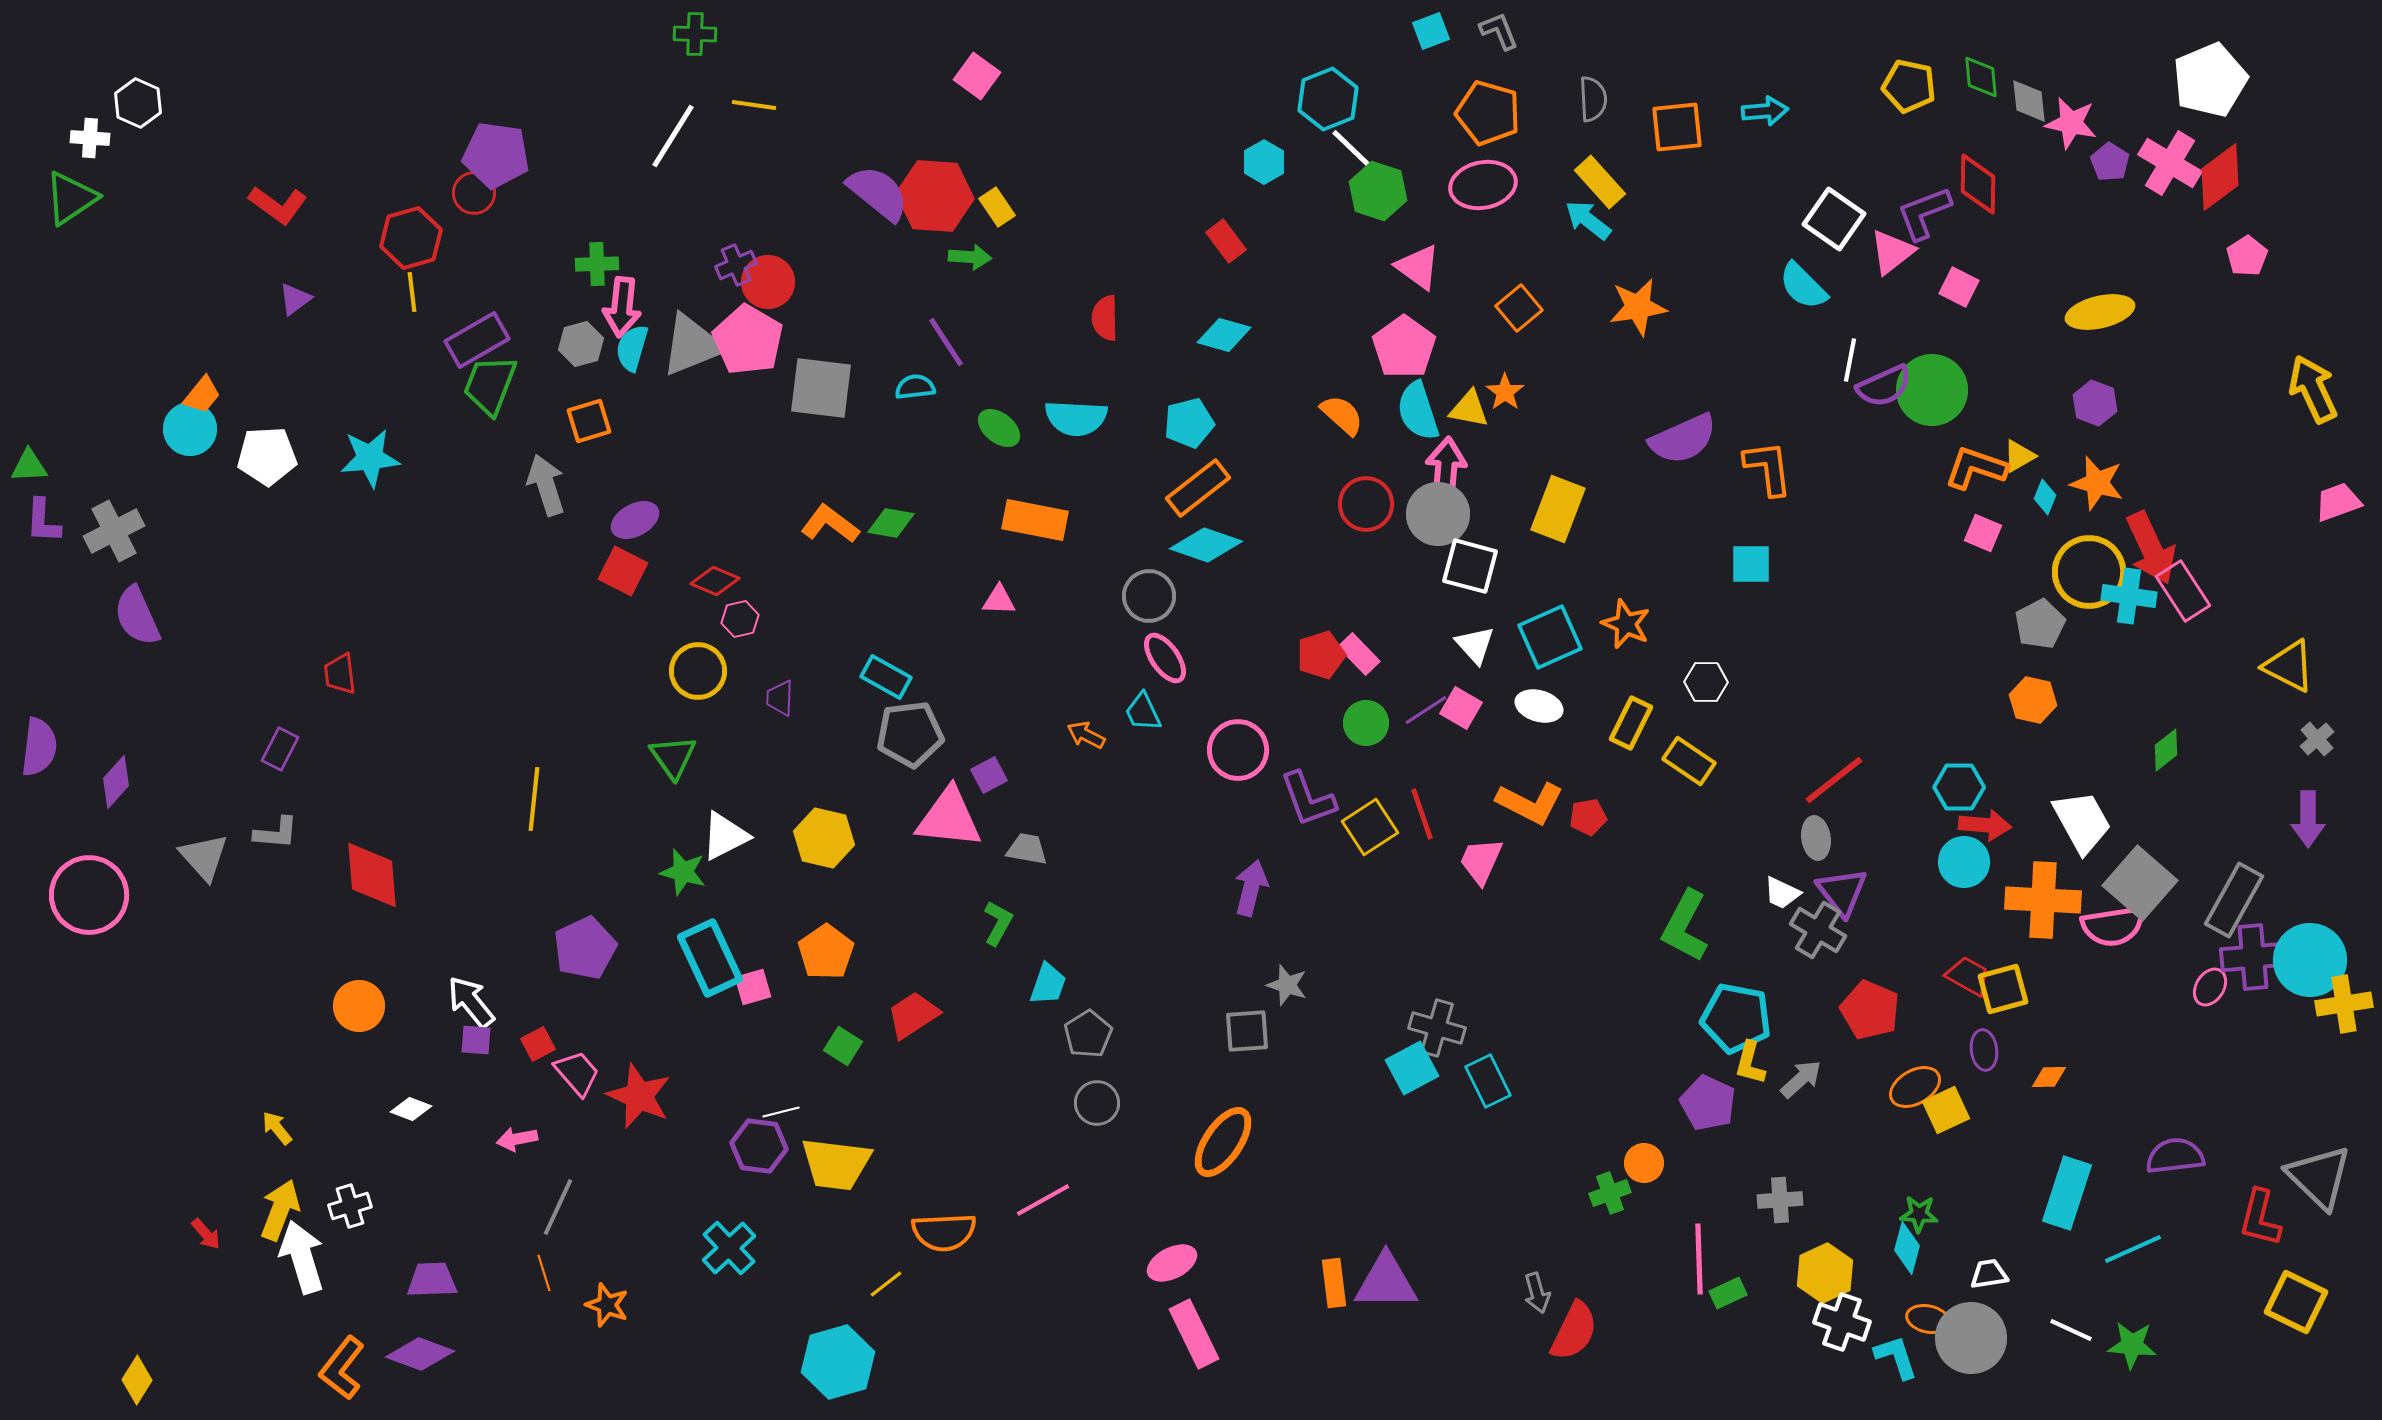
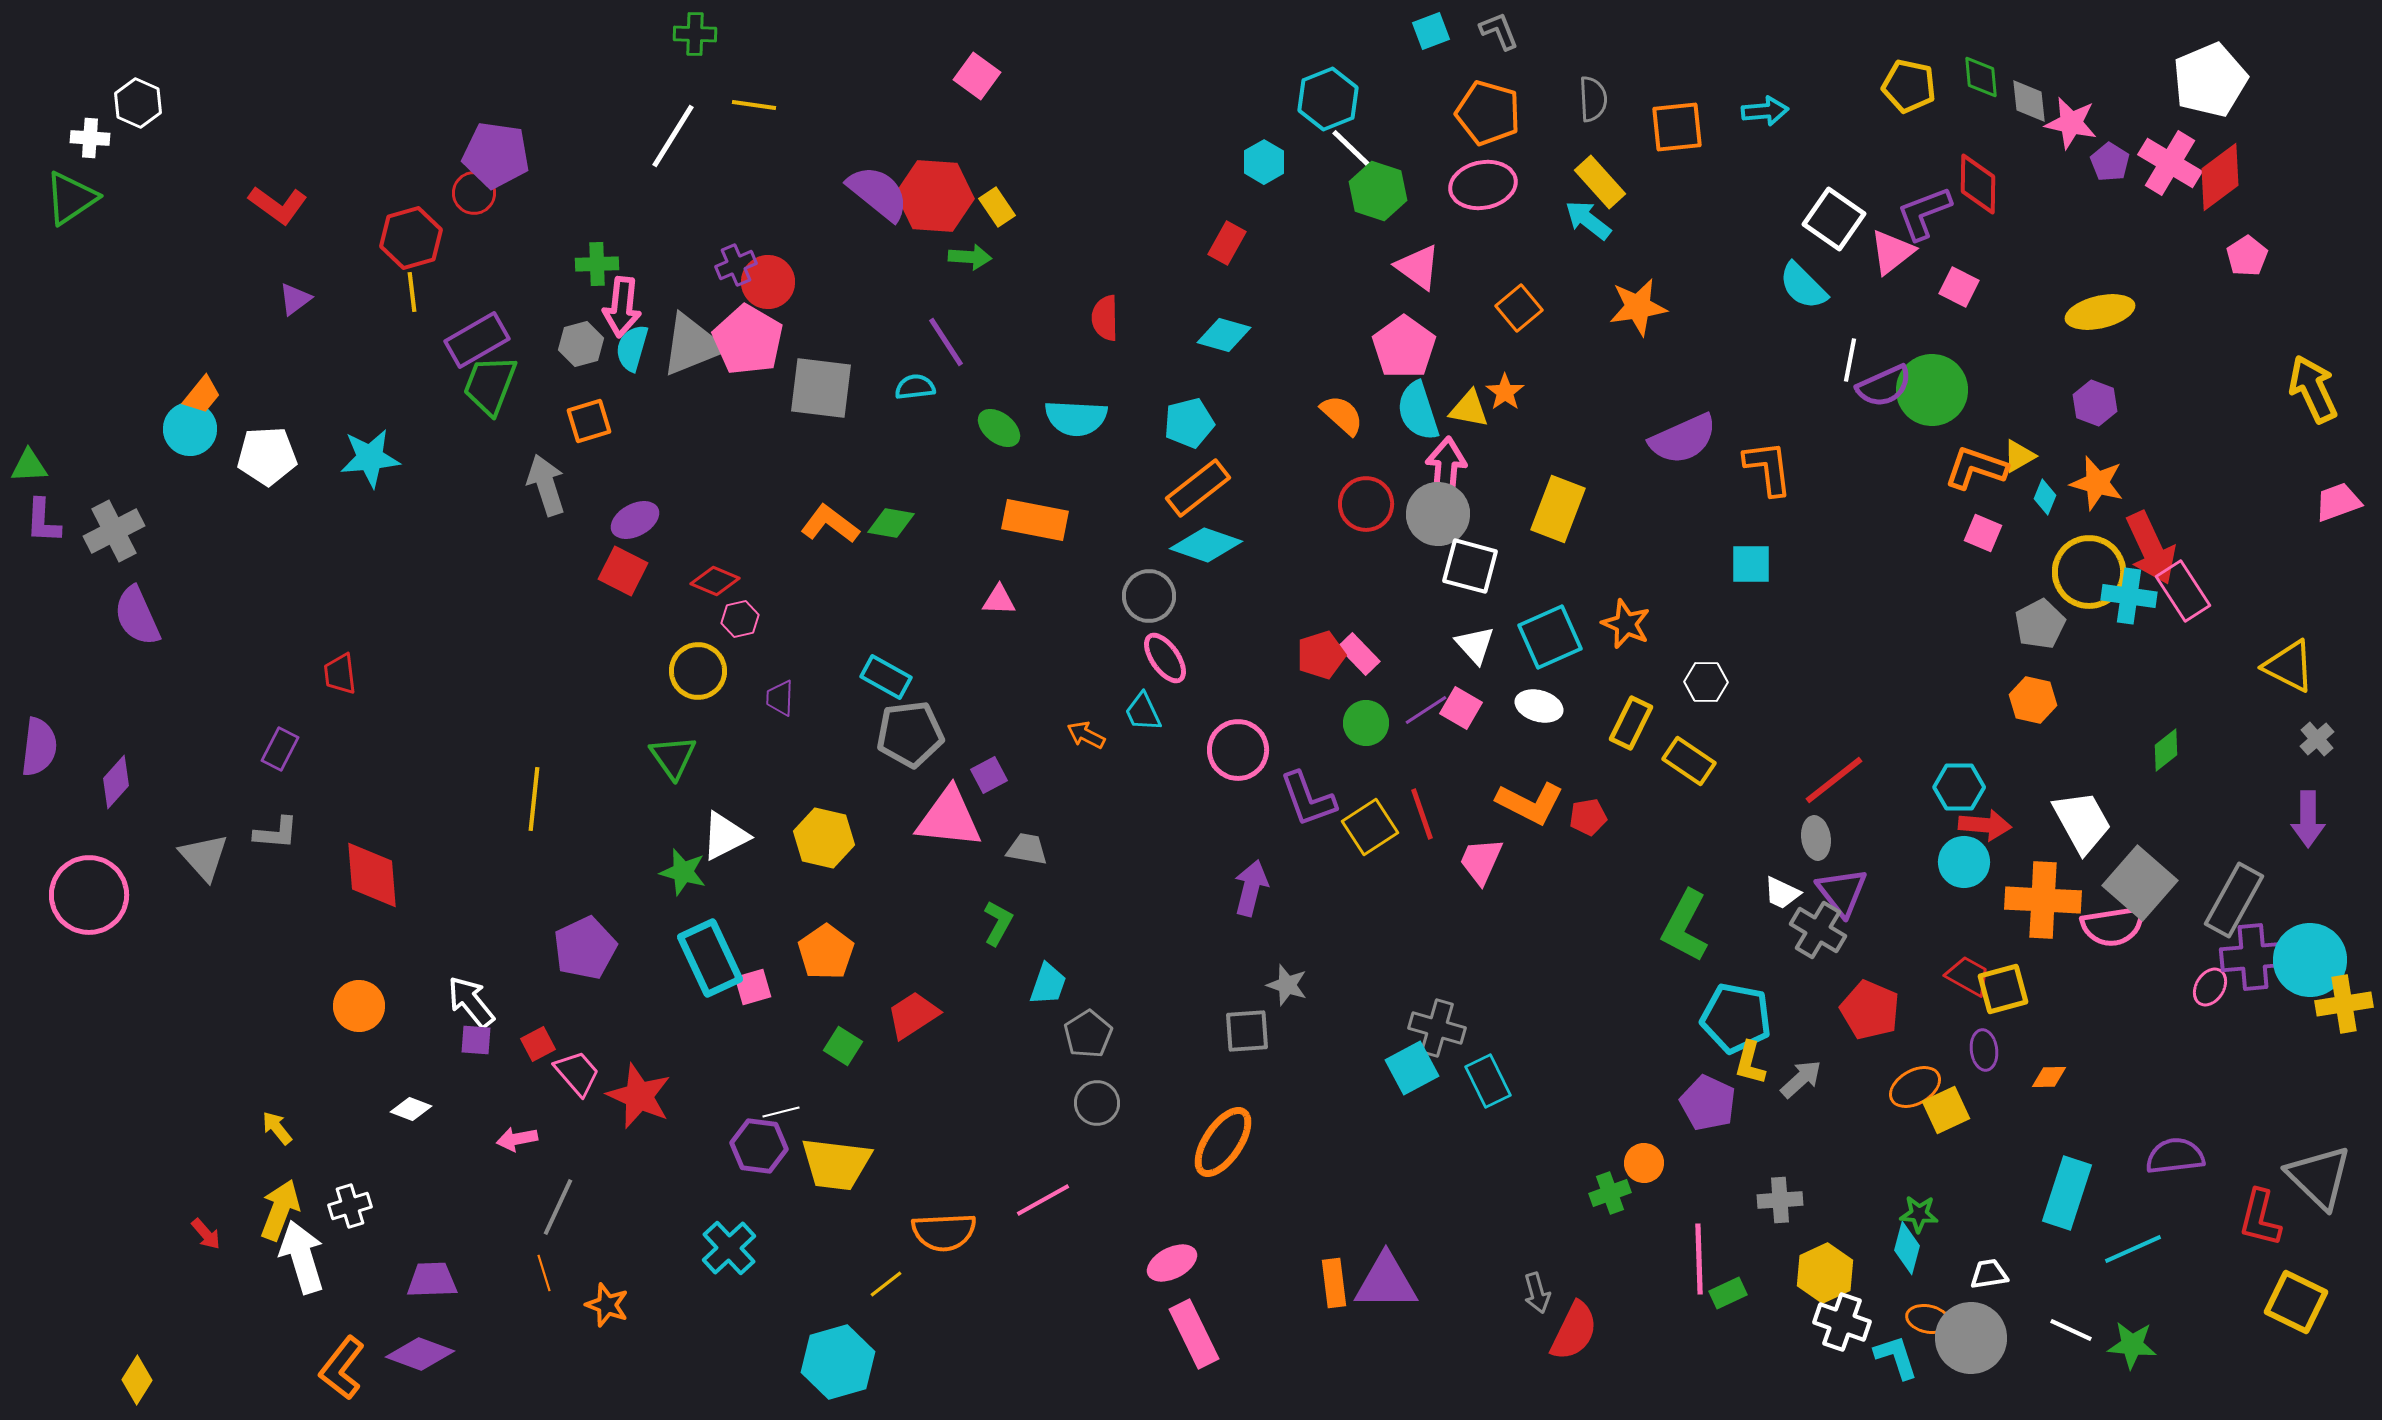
red rectangle at (1226, 241): moved 1 px right, 2 px down; rotated 66 degrees clockwise
